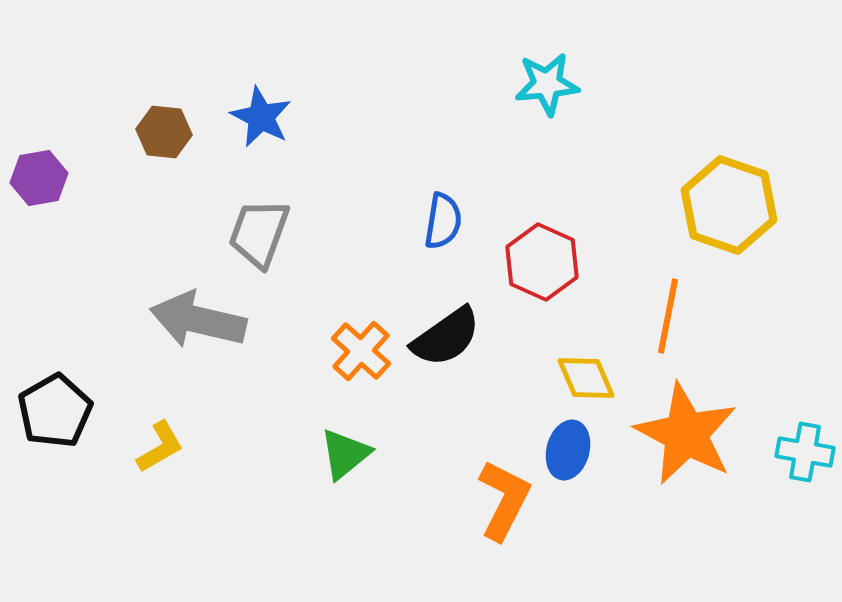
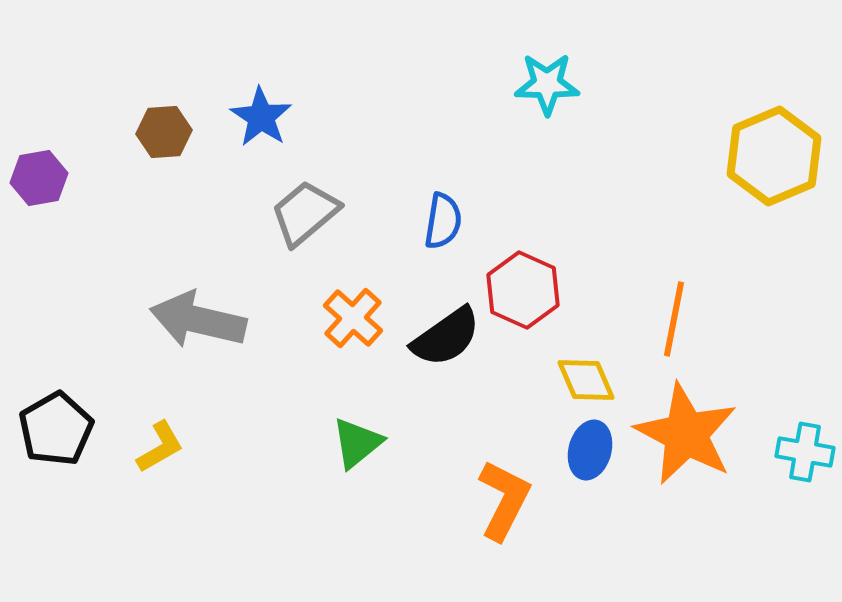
cyan star: rotated 6 degrees clockwise
blue star: rotated 6 degrees clockwise
brown hexagon: rotated 10 degrees counterclockwise
yellow hexagon: moved 45 px right, 49 px up; rotated 18 degrees clockwise
gray trapezoid: moved 46 px right, 20 px up; rotated 30 degrees clockwise
red hexagon: moved 19 px left, 28 px down
orange line: moved 6 px right, 3 px down
orange cross: moved 8 px left, 33 px up
yellow diamond: moved 2 px down
black pentagon: moved 1 px right, 18 px down
blue ellipse: moved 22 px right
green triangle: moved 12 px right, 11 px up
